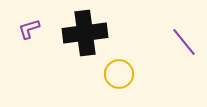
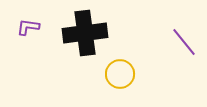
purple L-shape: moved 1 px left, 2 px up; rotated 25 degrees clockwise
yellow circle: moved 1 px right
